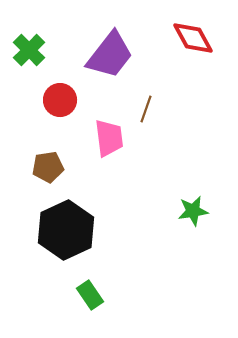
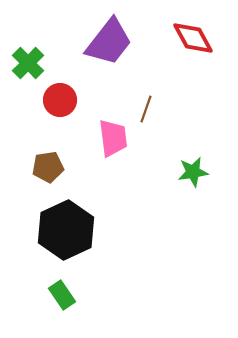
green cross: moved 1 px left, 13 px down
purple trapezoid: moved 1 px left, 13 px up
pink trapezoid: moved 4 px right
green star: moved 39 px up
green rectangle: moved 28 px left
